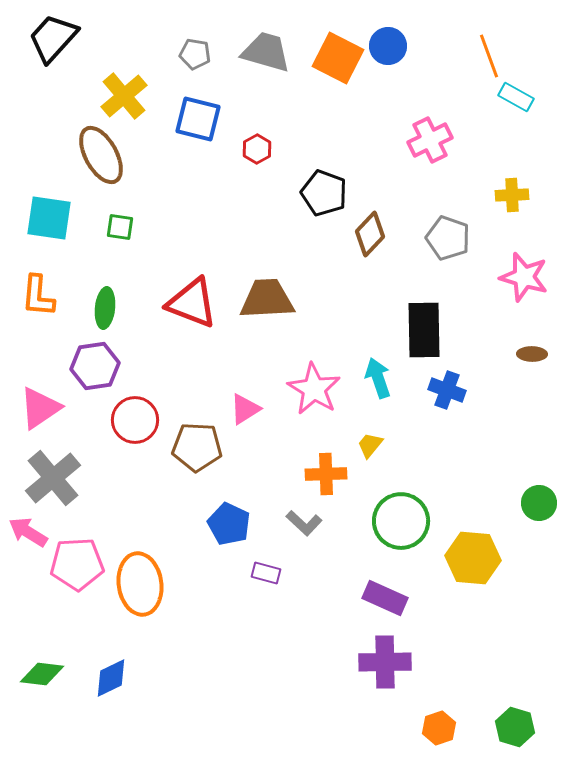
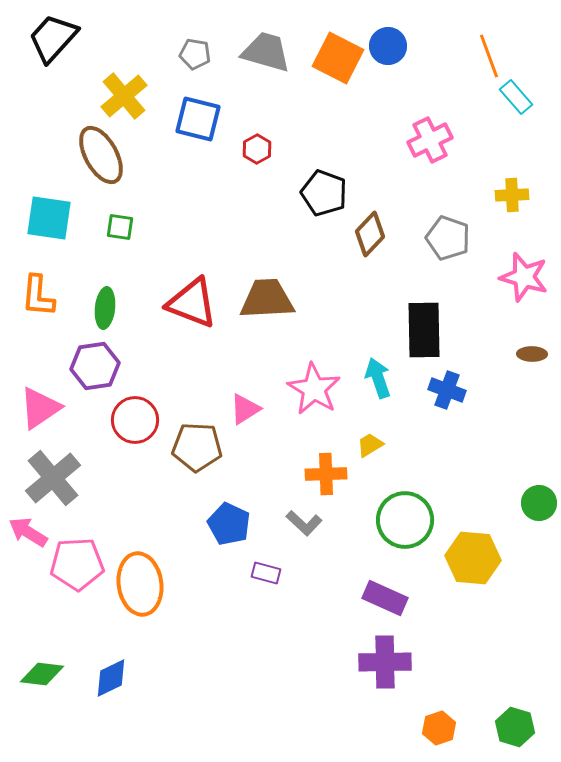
cyan rectangle at (516, 97): rotated 20 degrees clockwise
yellow trapezoid at (370, 445): rotated 20 degrees clockwise
green circle at (401, 521): moved 4 px right, 1 px up
